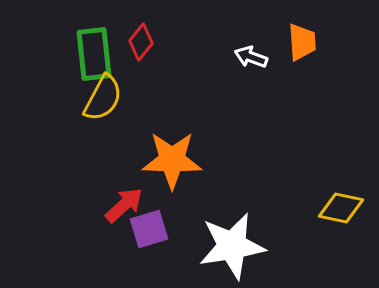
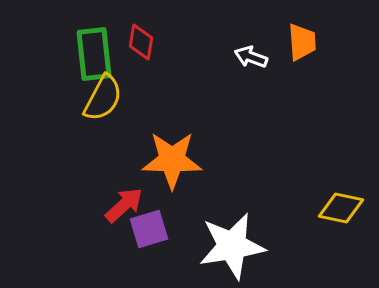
red diamond: rotated 30 degrees counterclockwise
